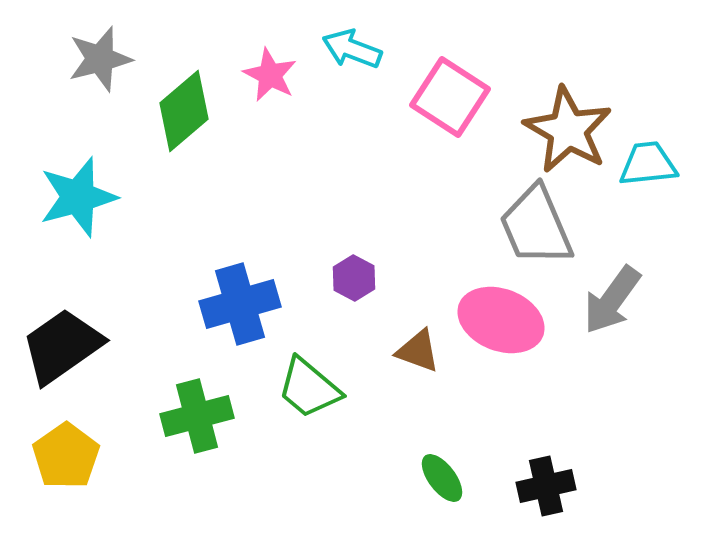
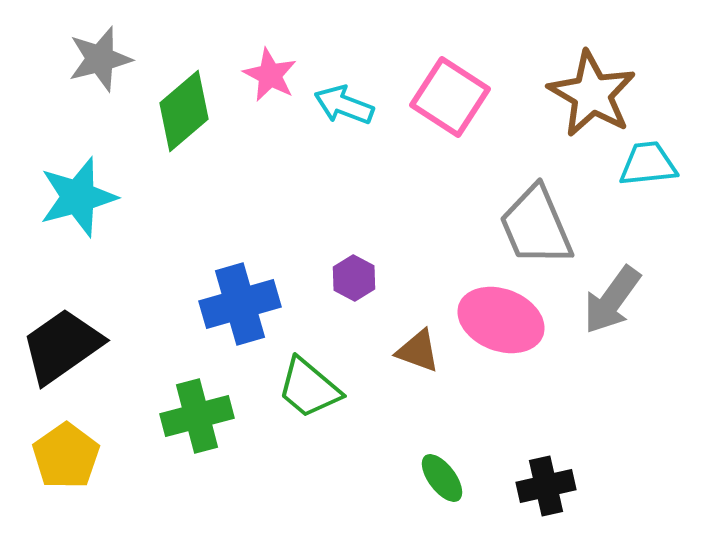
cyan arrow: moved 8 px left, 56 px down
brown star: moved 24 px right, 36 px up
